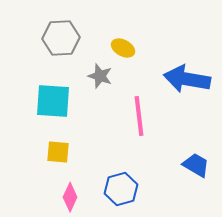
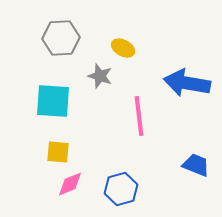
blue arrow: moved 4 px down
blue trapezoid: rotated 8 degrees counterclockwise
pink diamond: moved 13 px up; rotated 44 degrees clockwise
